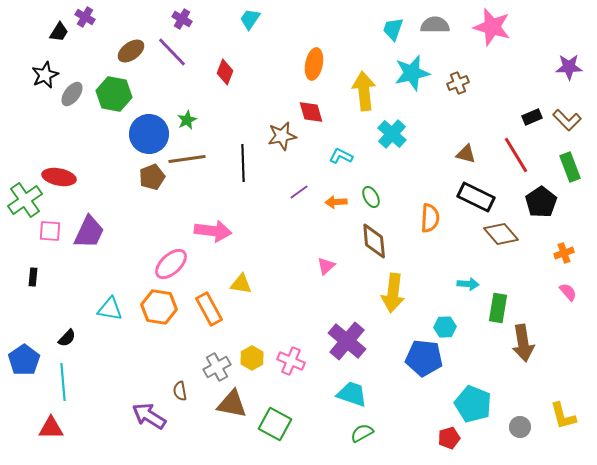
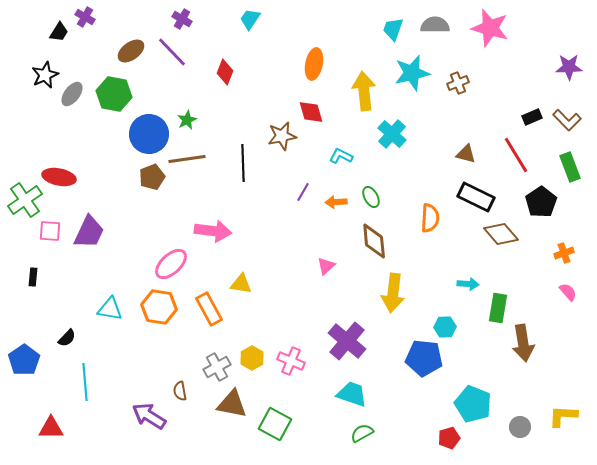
pink star at (492, 27): moved 2 px left, 1 px down
purple line at (299, 192): moved 4 px right; rotated 24 degrees counterclockwise
cyan line at (63, 382): moved 22 px right
yellow L-shape at (563, 416): rotated 108 degrees clockwise
